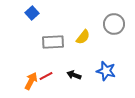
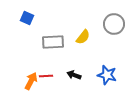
blue square: moved 5 px left, 5 px down; rotated 24 degrees counterclockwise
blue star: moved 1 px right, 4 px down
red line: rotated 24 degrees clockwise
